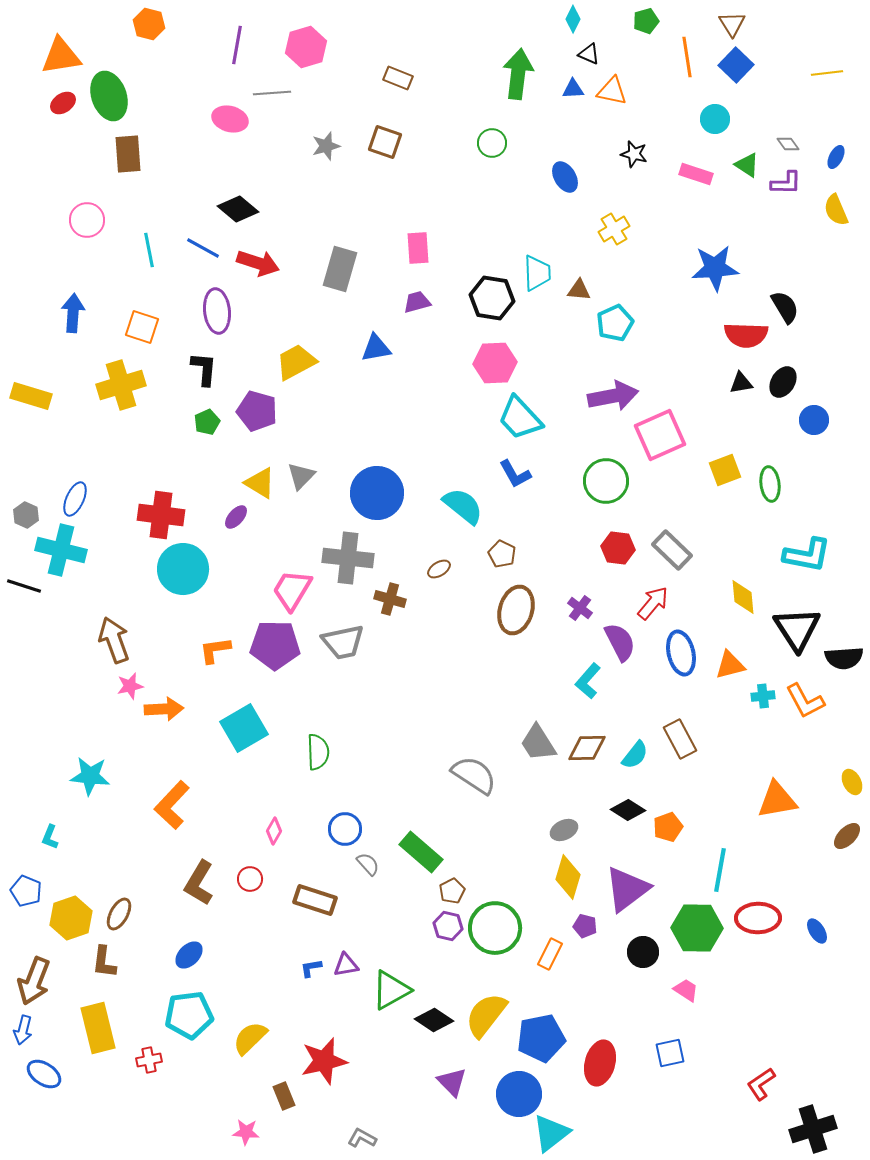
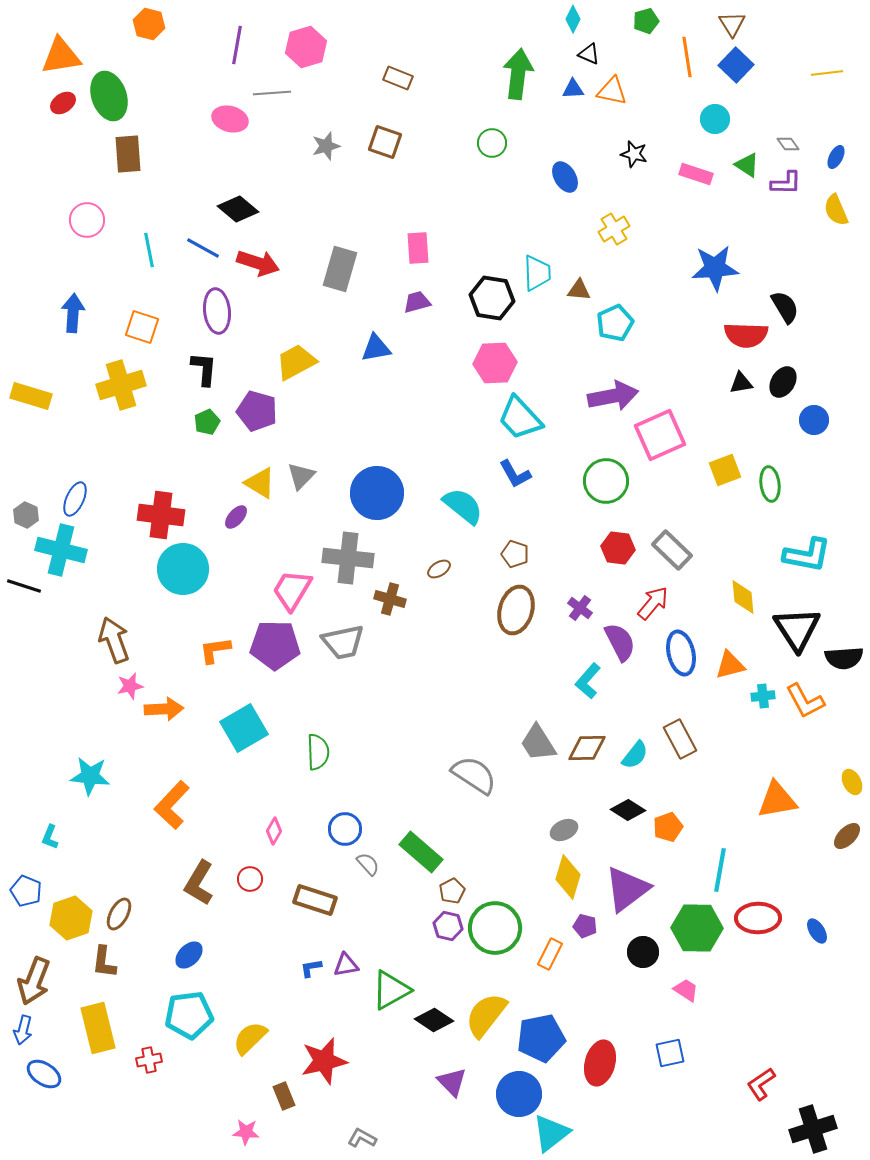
brown pentagon at (502, 554): moved 13 px right; rotated 8 degrees counterclockwise
